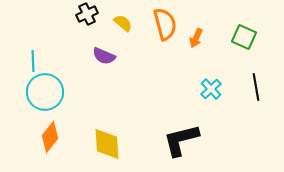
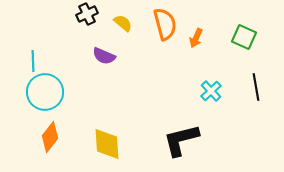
cyan cross: moved 2 px down
